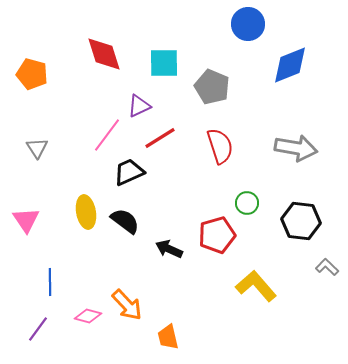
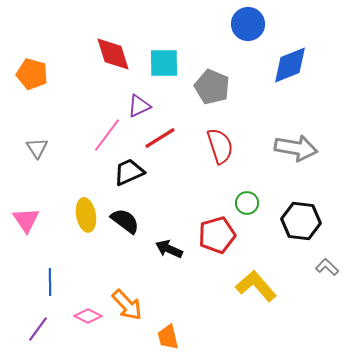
red diamond: moved 9 px right
yellow ellipse: moved 3 px down
pink diamond: rotated 12 degrees clockwise
